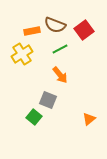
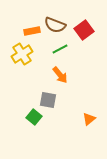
gray square: rotated 12 degrees counterclockwise
